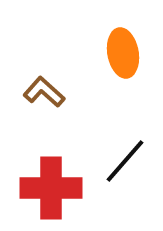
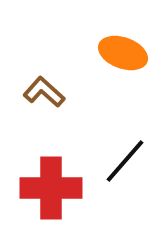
orange ellipse: rotated 60 degrees counterclockwise
